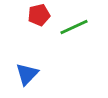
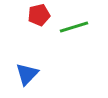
green line: rotated 8 degrees clockwise
